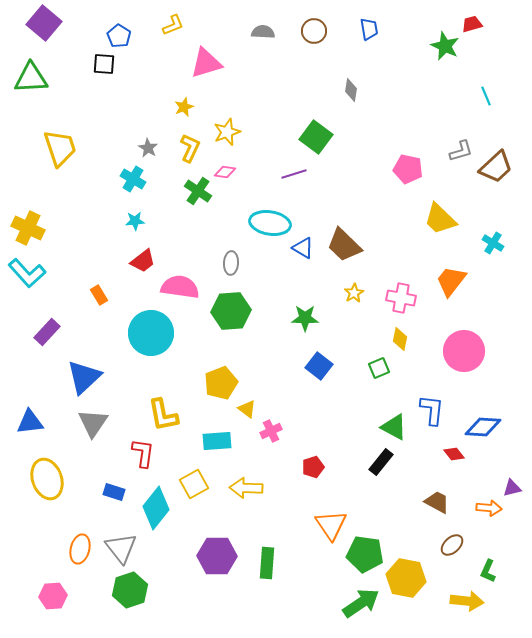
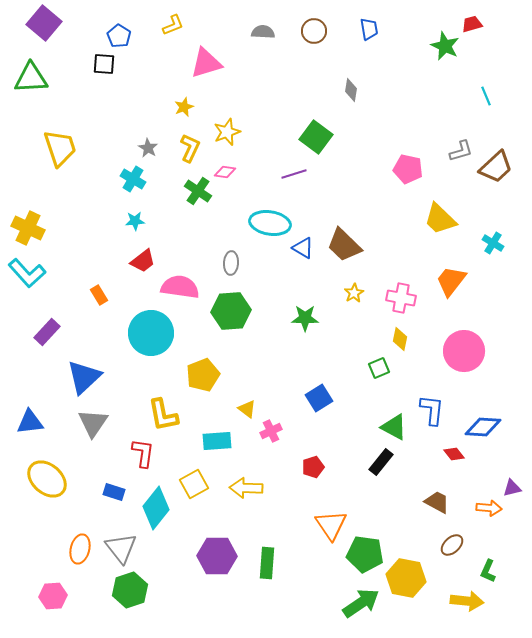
blue square at (319, 366): moved 32 px down; rotated 20 degrees clockwise
yellow pentagon at (221, 383): moved 18 px left, 8 px up
yellow ellipse at (47, 479): rotated 30 degrees counterclockwise
